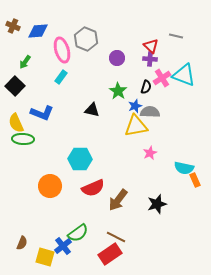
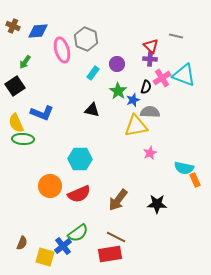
purple circle: moved 6 px down
cyan rectangle: moved 32 px right, 4 px up
black square: rotated 12 degrees clockwise
blue star: moved 2 px left, 6 px up
red semicircle: moved 14 px left, 6 px down
black star: rotated 18 degrees clockwise
red rectangle: rotated 25 degrees clockwise
